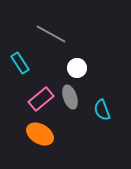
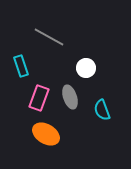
gray line: moved 2 px left, 3 px down
cyan rectangle: moved 1 px right, 3 px down; rotated 15 degrees clockwise
white circle: moved 9 px right
pink rectangle: moved 2 px left, 1 px up; rotated 30 degrees counterclockwise
orange ellipse: moved 6 px right
